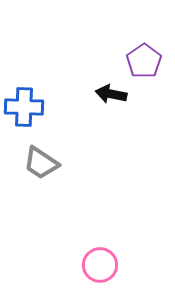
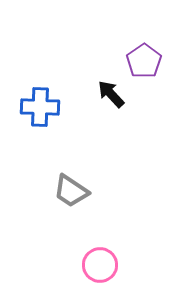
black arrow: rotated 36 degrees clockwise
blue cross: moved 16 px right
gray trapezoid: moved 30 px right, 28 px down
